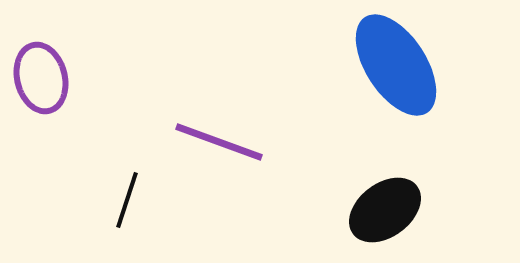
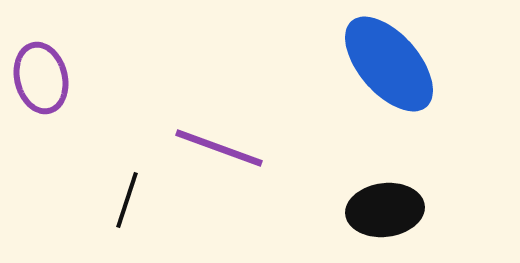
blue ellipse: moved 7 px left, 1 px up; rotated 8 degrees counterclockwise
purple line: moved 6 px down
black ellipse: rotated 30 degrees clockwise
